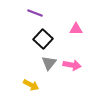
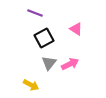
pink triangle: rotated 32 degrees clockwise
black square: moved 1 px right, 1 px up; rotated 18 degrees clockwise
pink arrow: moved 2 px left, 1 px up; rotated 36 degrees counterclockwise
